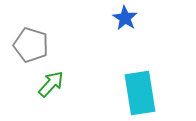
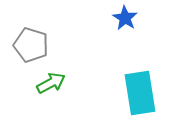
green arrow: moved 1 px up; rotated 20 degrees clockwise
